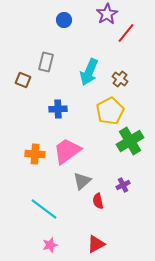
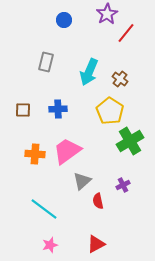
brown square: moved 30 px down; rotated 21 degrees counterclockwise
yellow pentagon: rotated 12 degrees counterclockwise
